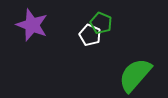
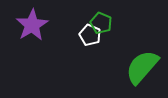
purple star: rotated 20 degrees clockwise
green semicircle: moved 7 px right, 8 px up
